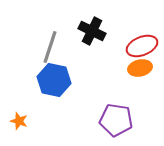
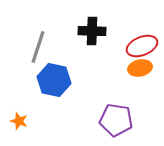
black cross: rotated 24 degrees counterclockwise
gray line: moved 12 px left
